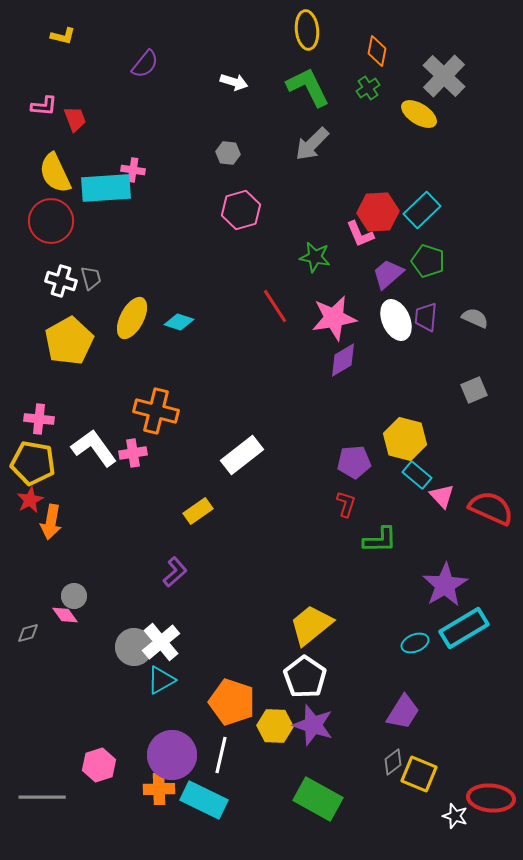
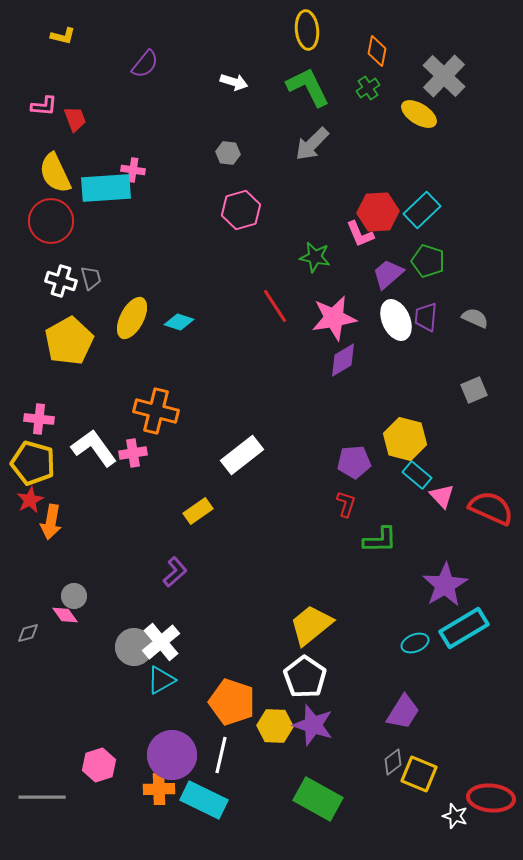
yellow pentagon at (33, 463): rotated 6 degrees clockwise
